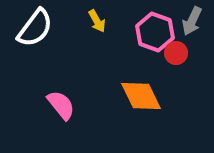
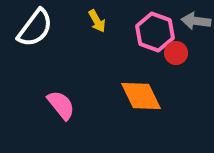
gray arrow: moved 4 px right; rotated 72 degrees clockwise
